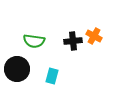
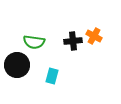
green semicircle: moved 1 px down
black circle: moved 4 px up
